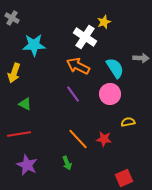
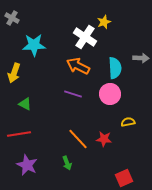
cyan semicircle: rotated 30 degrees clockwise
purple line: rotated 36 degrees counterclockwise
